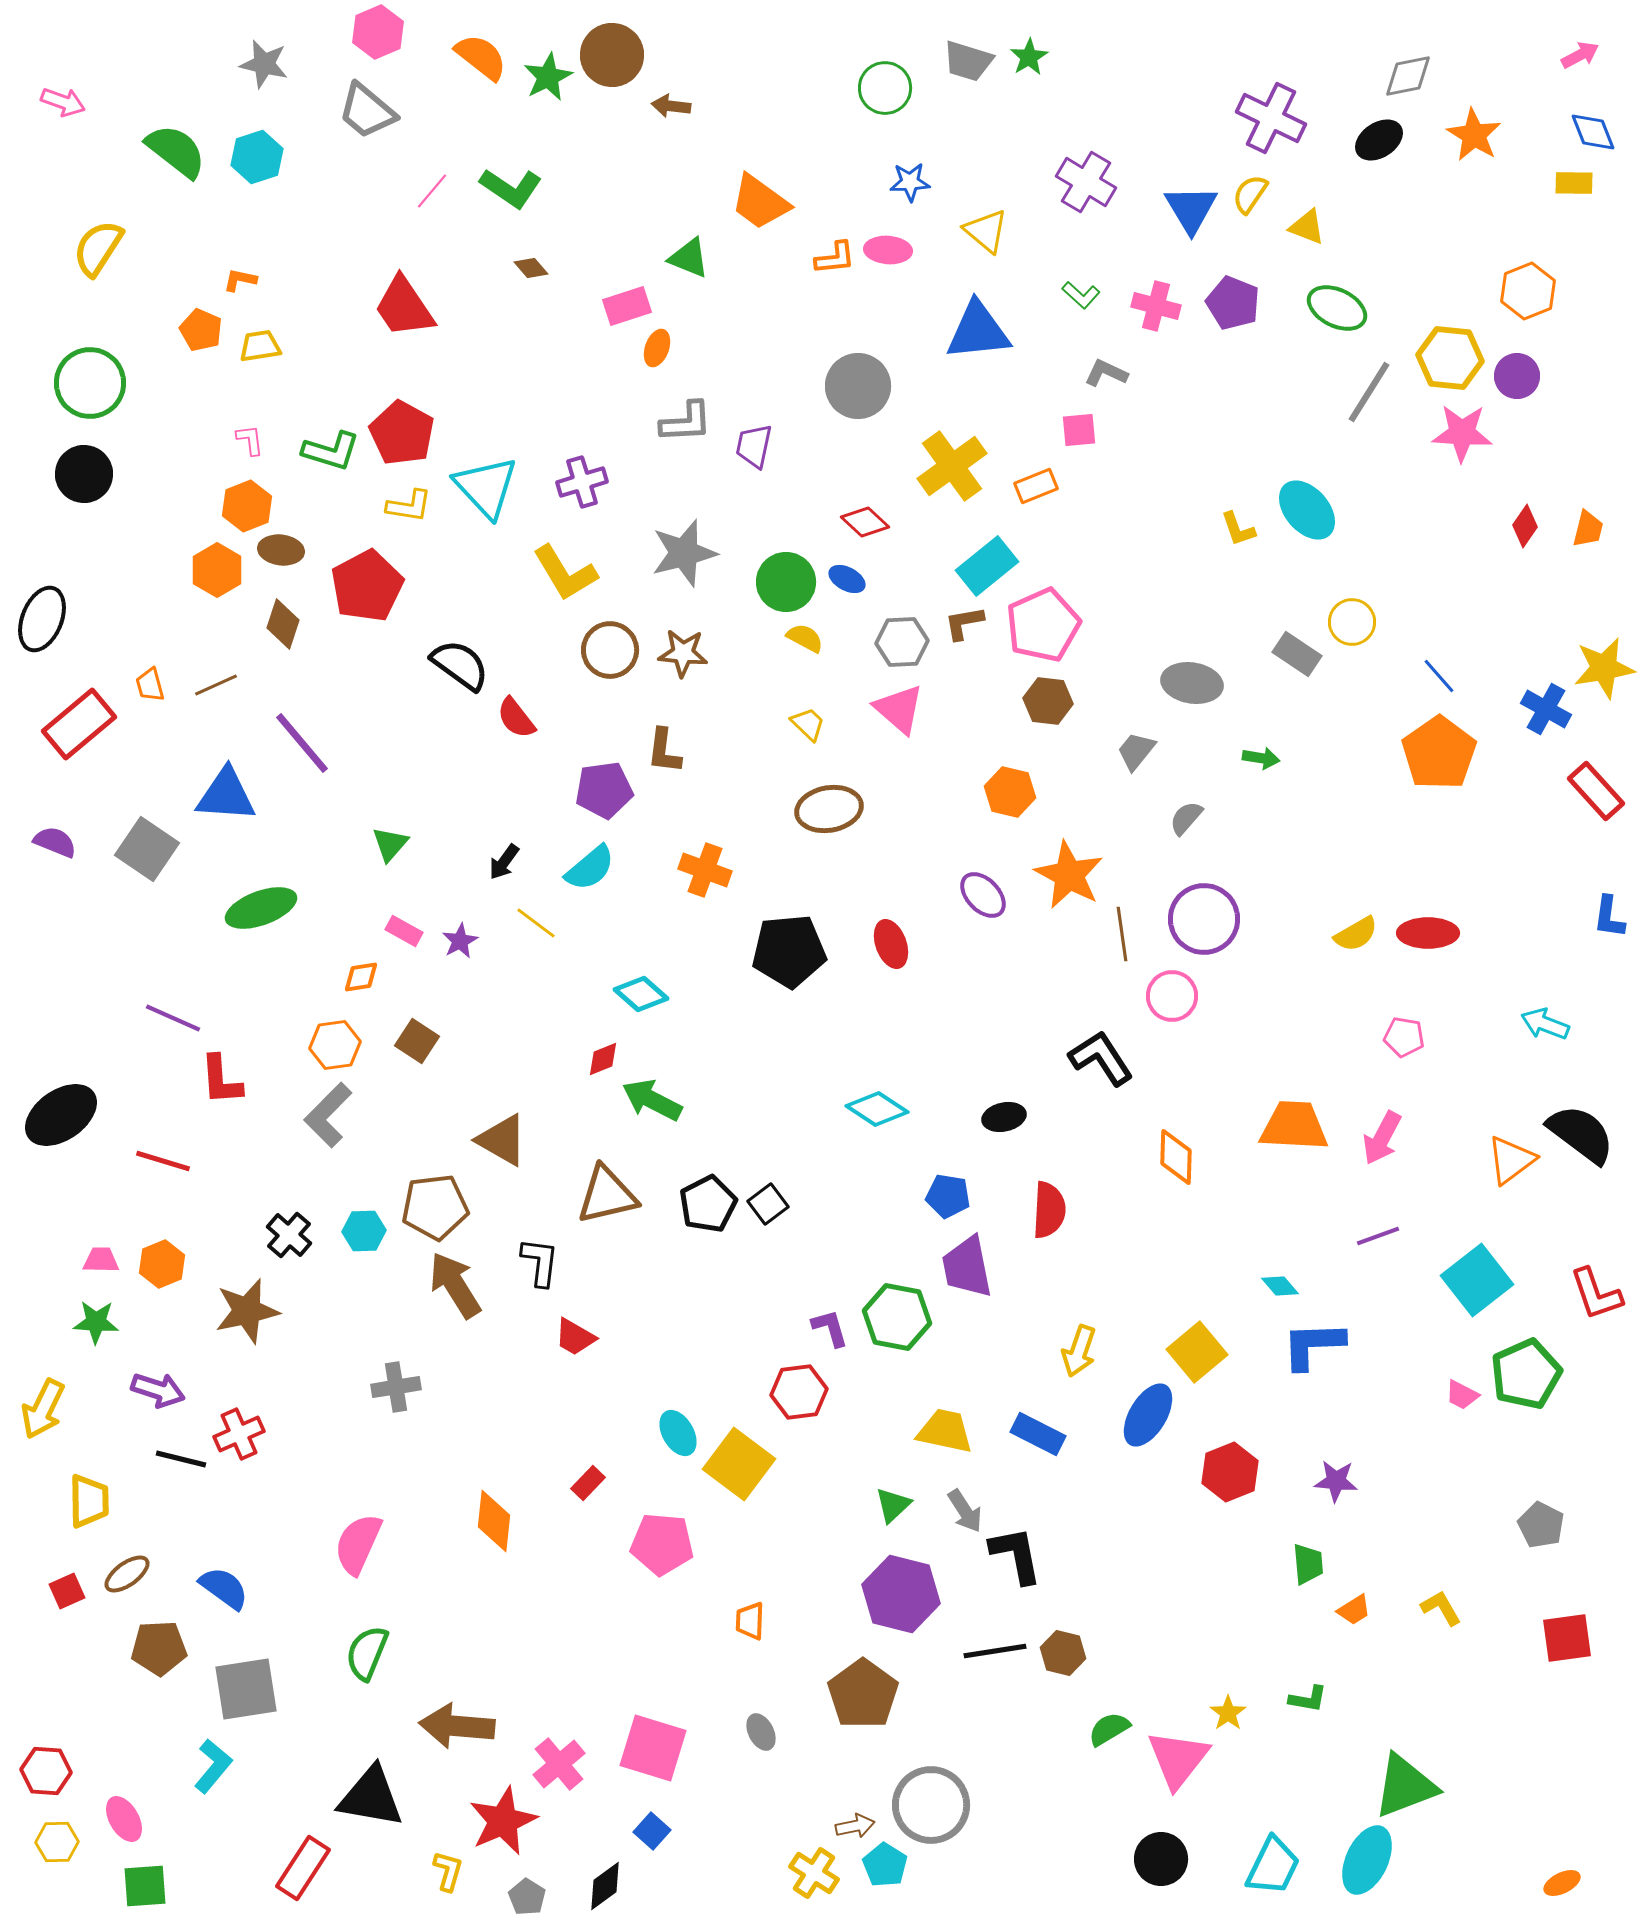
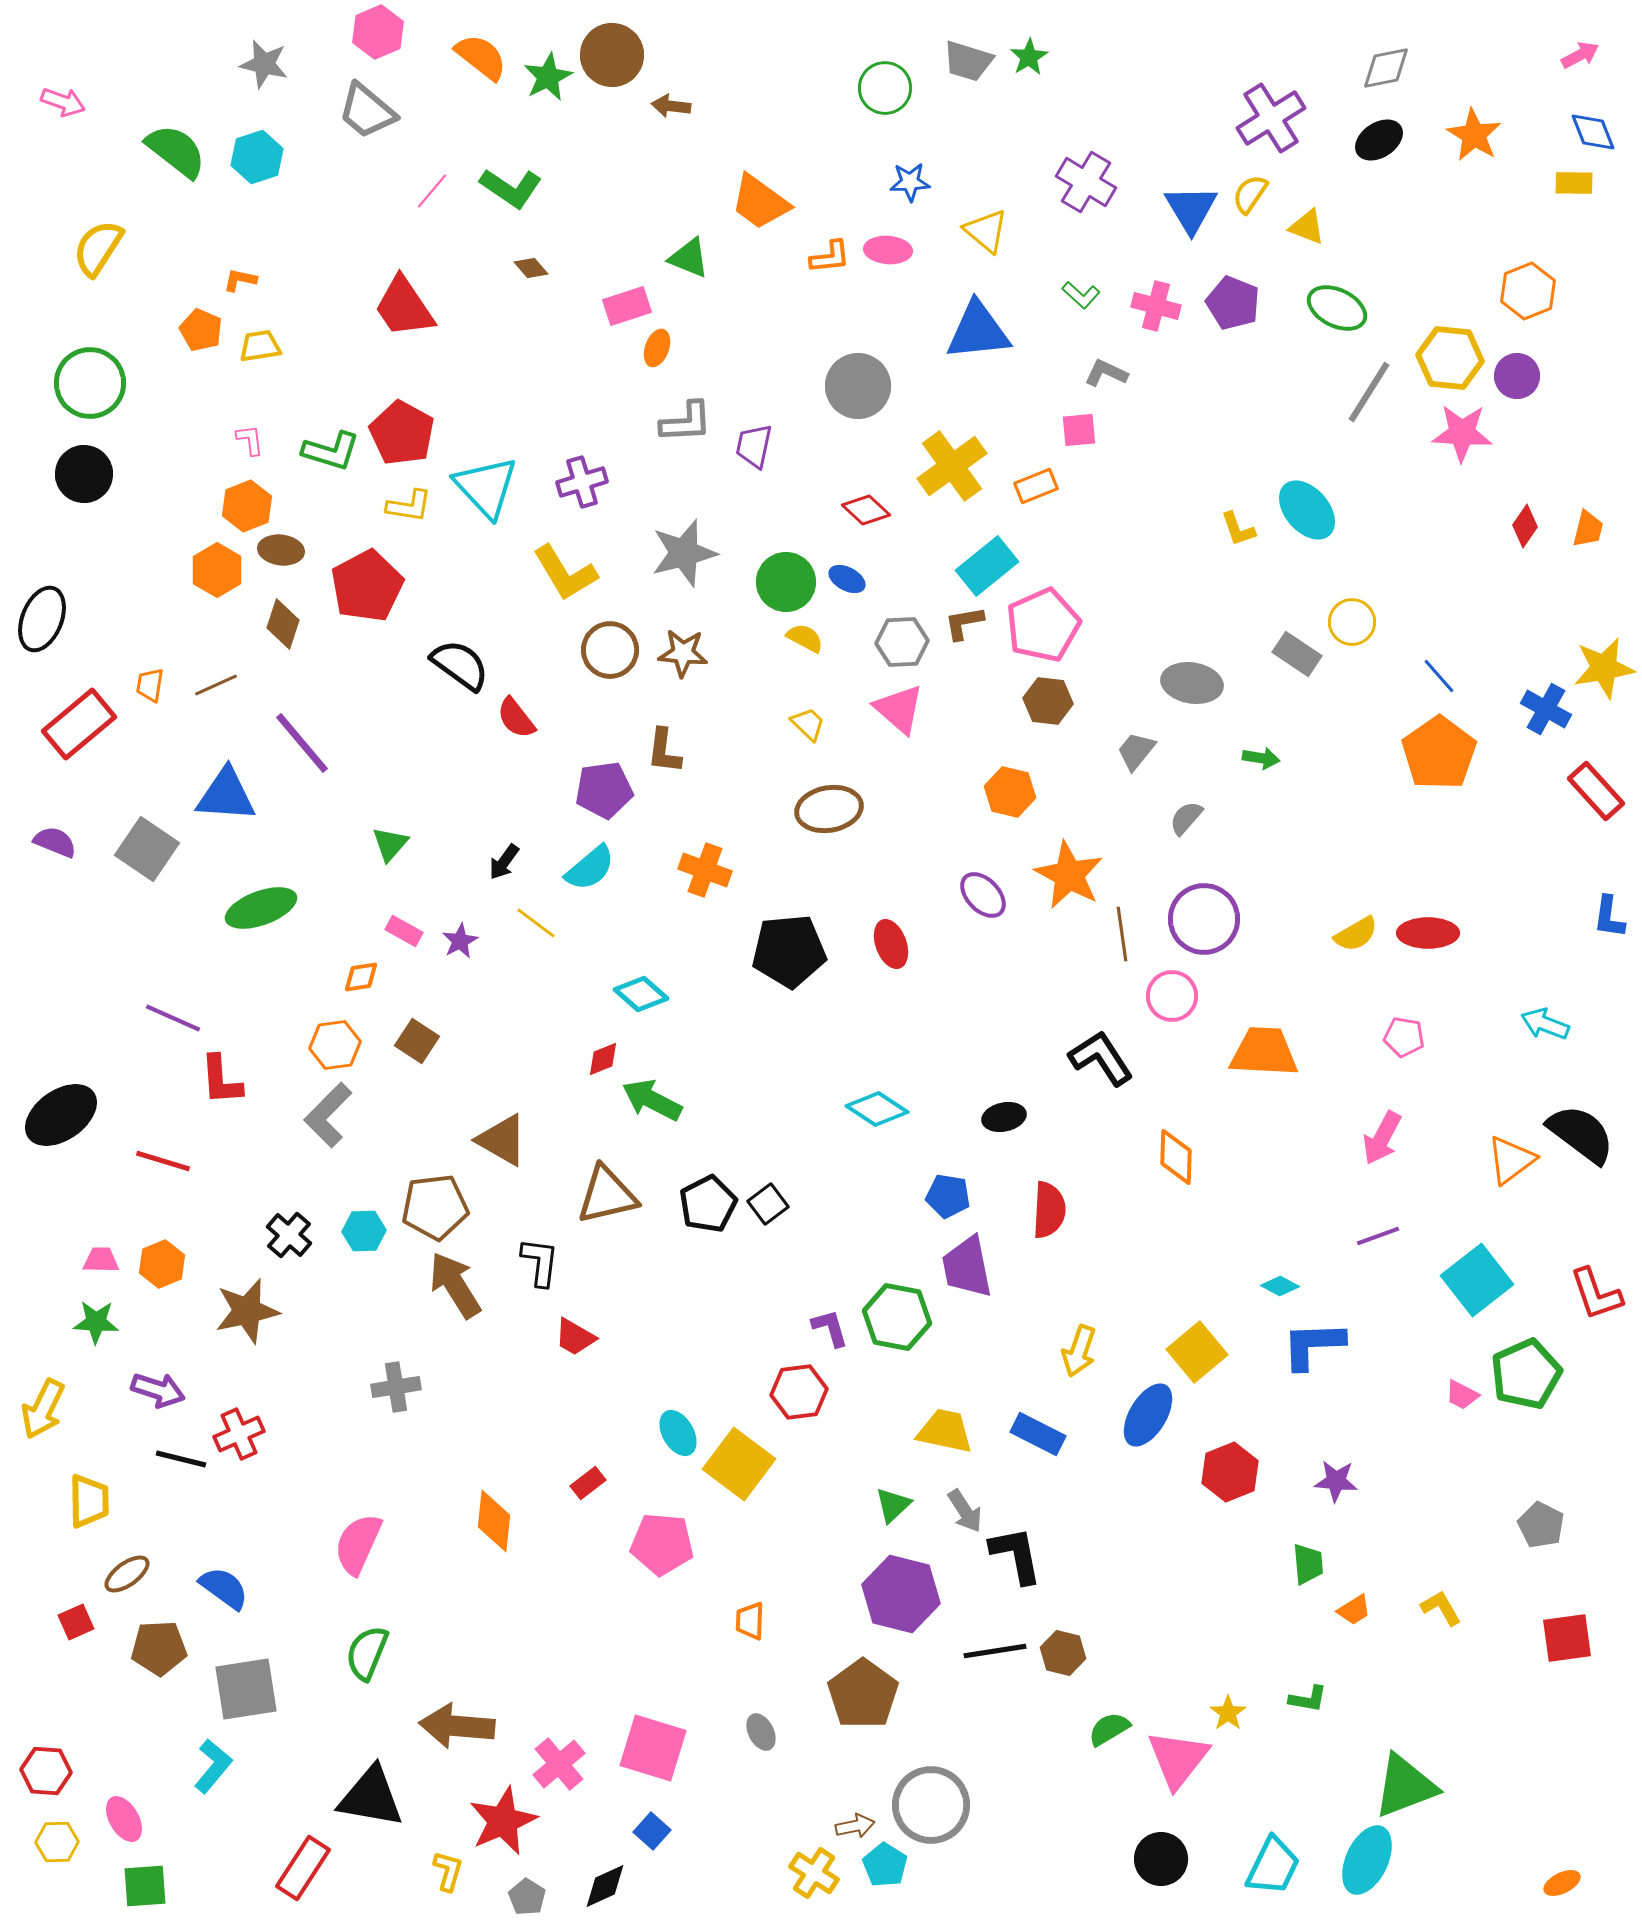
gray diamond at (1408, 76): moved 22 px left, 8 px up
purple cross at (1271, 118): rotated 32 degrees clockwise
orange L-shape at (835, 258): moved 5 px left, 1 px up
red diamond at (865, 522): moved 1 px right, 12 px up
orange trapezoid at (150, 685): rotated 24 degrees clockwise
orange trapezoid at (1294, 1126): moved 30 px left, 74 px up
cyan diamond at (1280, 1286): rotated 21 degrees counterclockwise
red rectangle at (588, 1483): rotated 8 degrees clockwise
red square at (67, 1591): moved 9 px right, 31 px down
black diamond at (605, 1886): rotated 12 degrees clockwise
